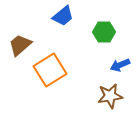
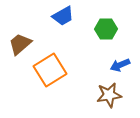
blue trapezoid: rotated 10 degrees clockwise
green hexagon: moved 2 px right, 3 px up
brown trapezoid: moved 1 px up
brown star: moved 1 px left, 1 px up
